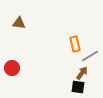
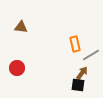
brown triangle: moved 2 px right, 4 px down
gray line: moved 1 px right, 1 px up
red circle: moved 5 px right
black square: moved 2 px up
